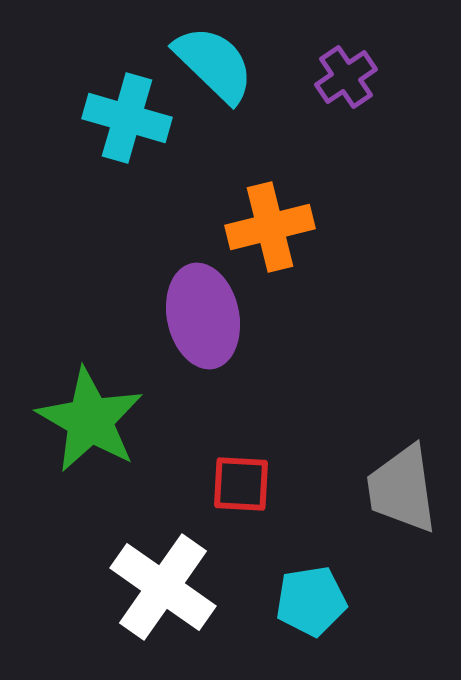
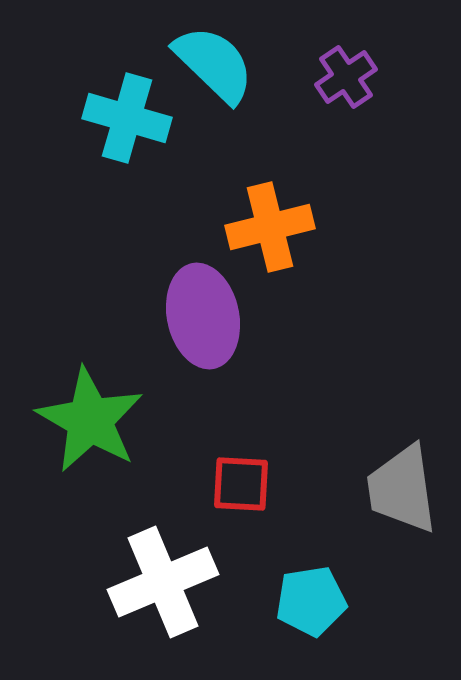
white cross: moved 5 px up; rotated 32 degrees clockwise
